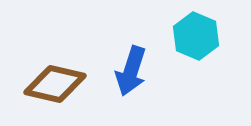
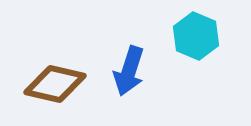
blue arrow: moved 2 px left
